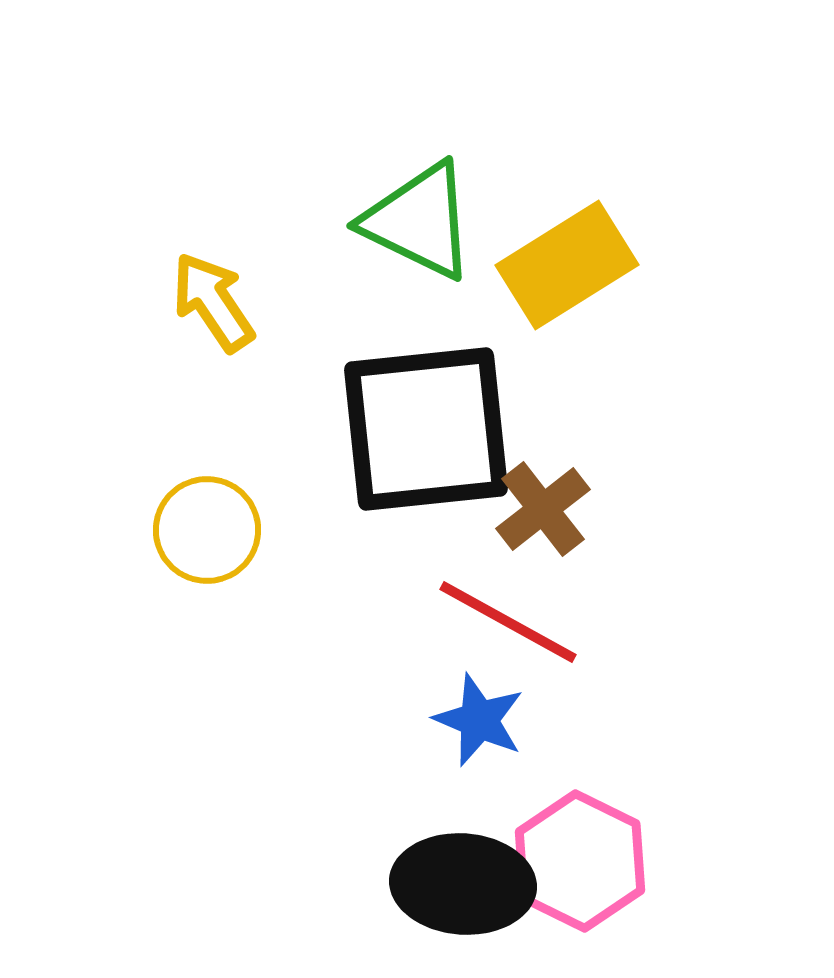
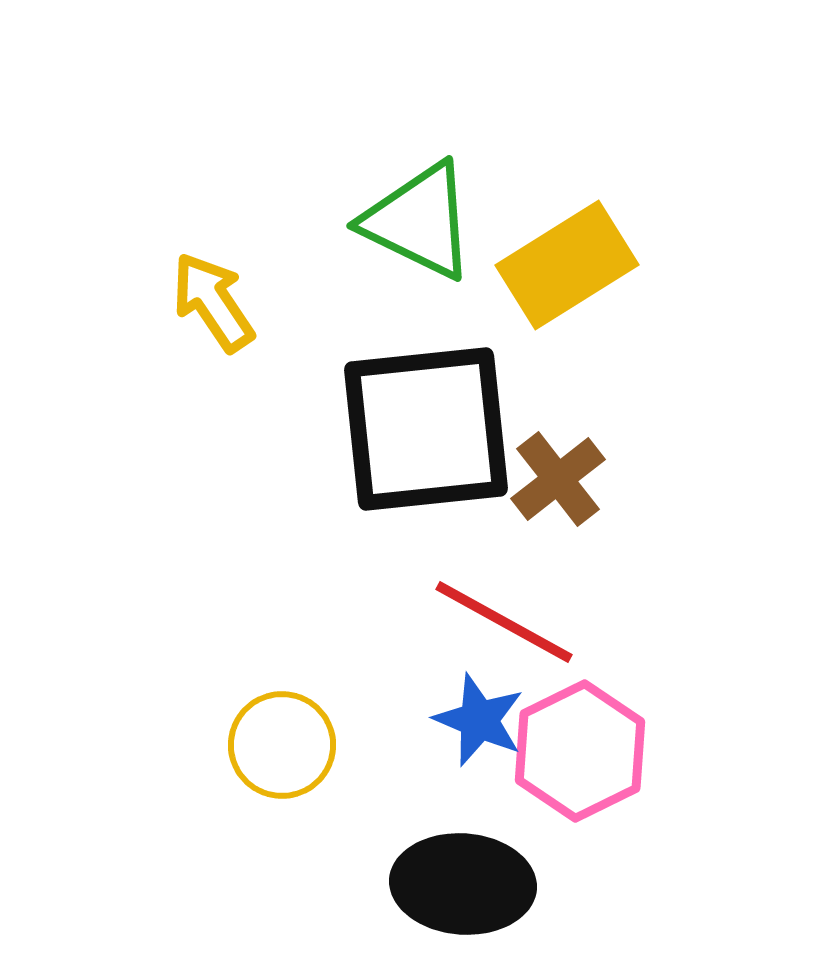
brown cross: moved 15 px right, 30 px up
yellow circle: moved 75 px right, 215 px down
red line: moved 4 px left
pink hexagon: moved 110 px up; rotated 8 degrees clockwise
